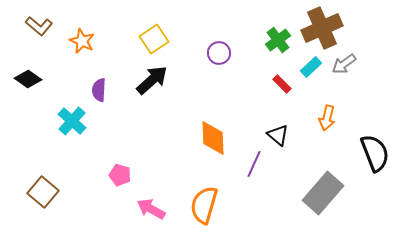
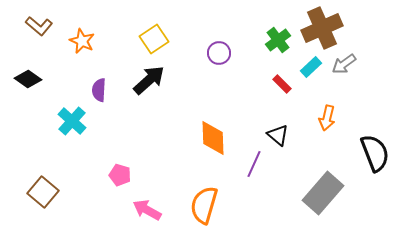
black arrow: moved 3 px left
pink arrow: moved 4 px left, 1 px down
